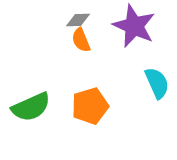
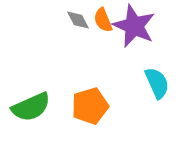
gray diamond: rotated 65 degrees clockwise
orange semicircle: moved 22 px right, 20 px up
